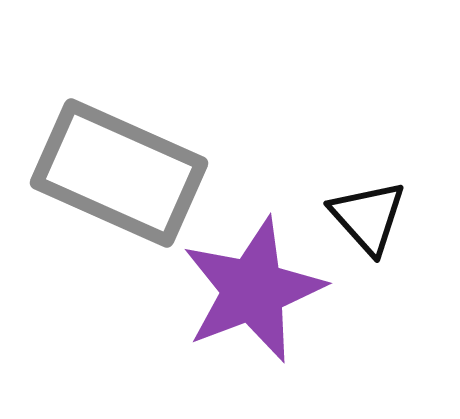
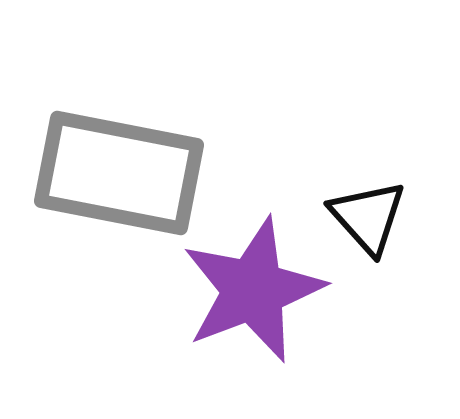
gray rectangle: rotated 13 degrees counterclockwise
